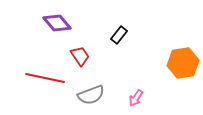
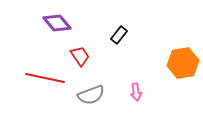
pink arrow: moved 6 px up; rotated 42 degrees counterclockwise
